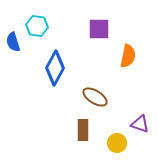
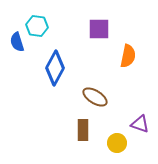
blue semicircle: moved 4 px right
